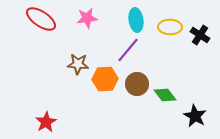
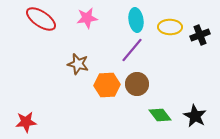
black cross: rotated 36 degrees clockwise
purple line: moved 4 px right
brown star: rotated 10 degrees clockwise
orange hexagon: moved 2 px right, 6 px down
green diamond: moved 5 px left, 20 px down
red star: moved 20 px left; rotated 25 degrees clockwise
